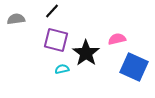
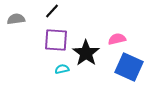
purple square: rotated 10 degrees counterclockwise
blue square: moved 5 px left
